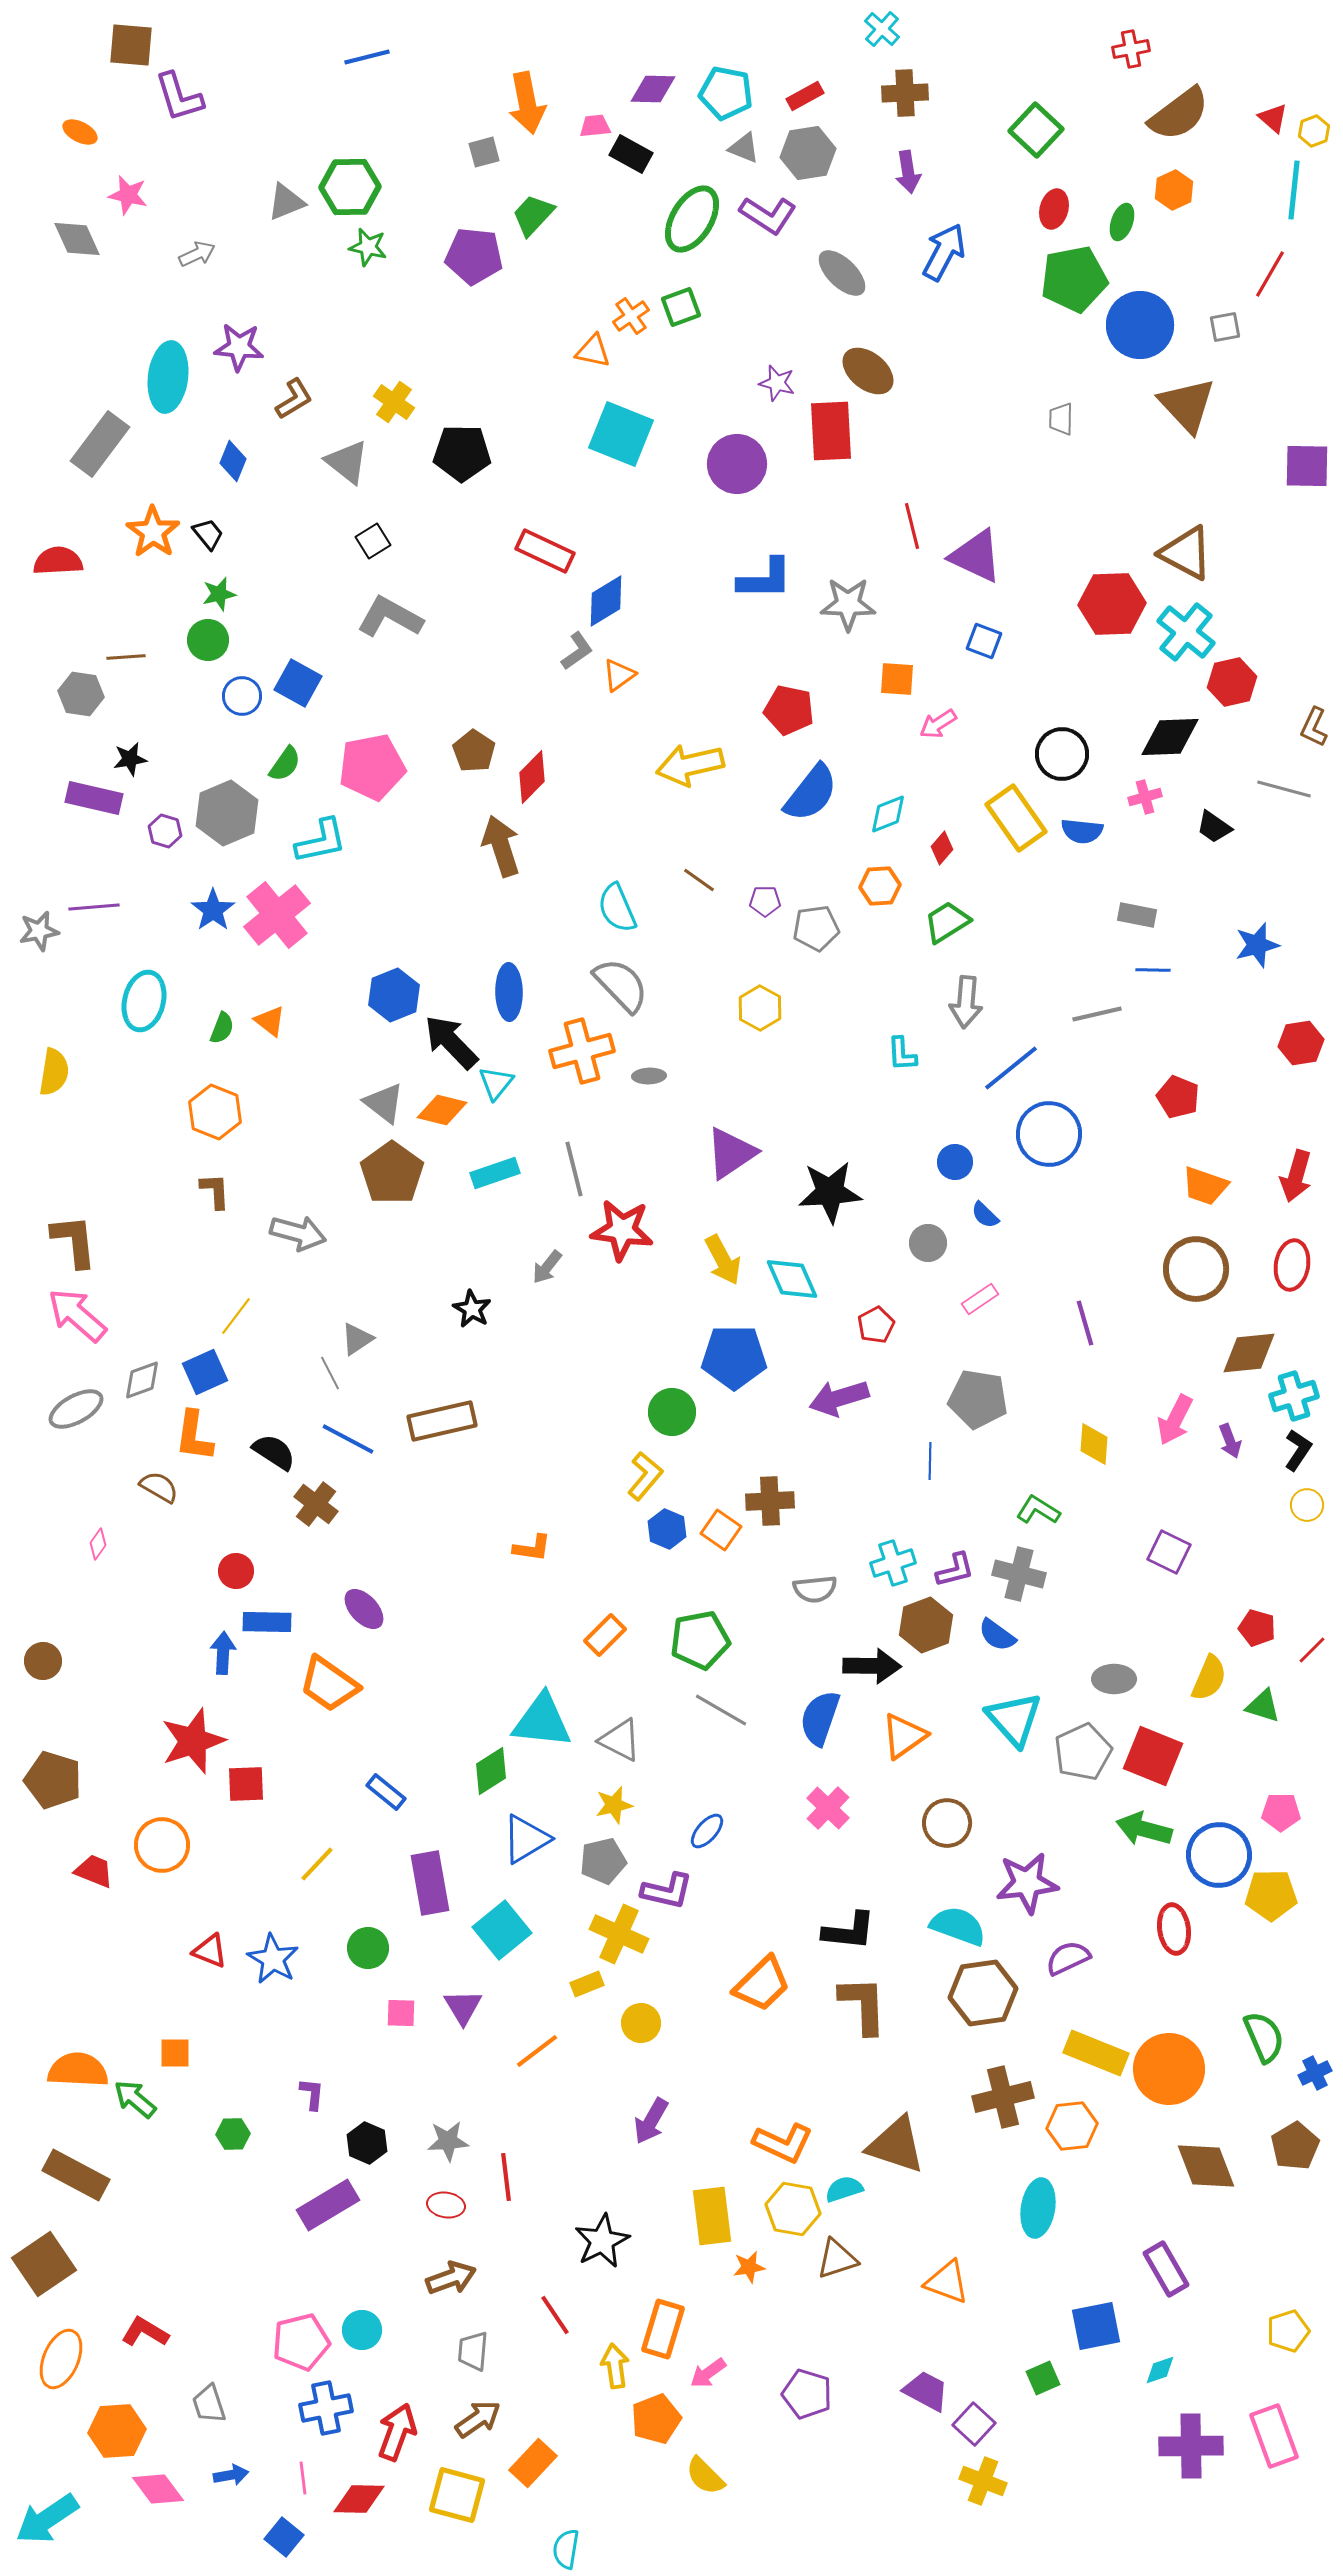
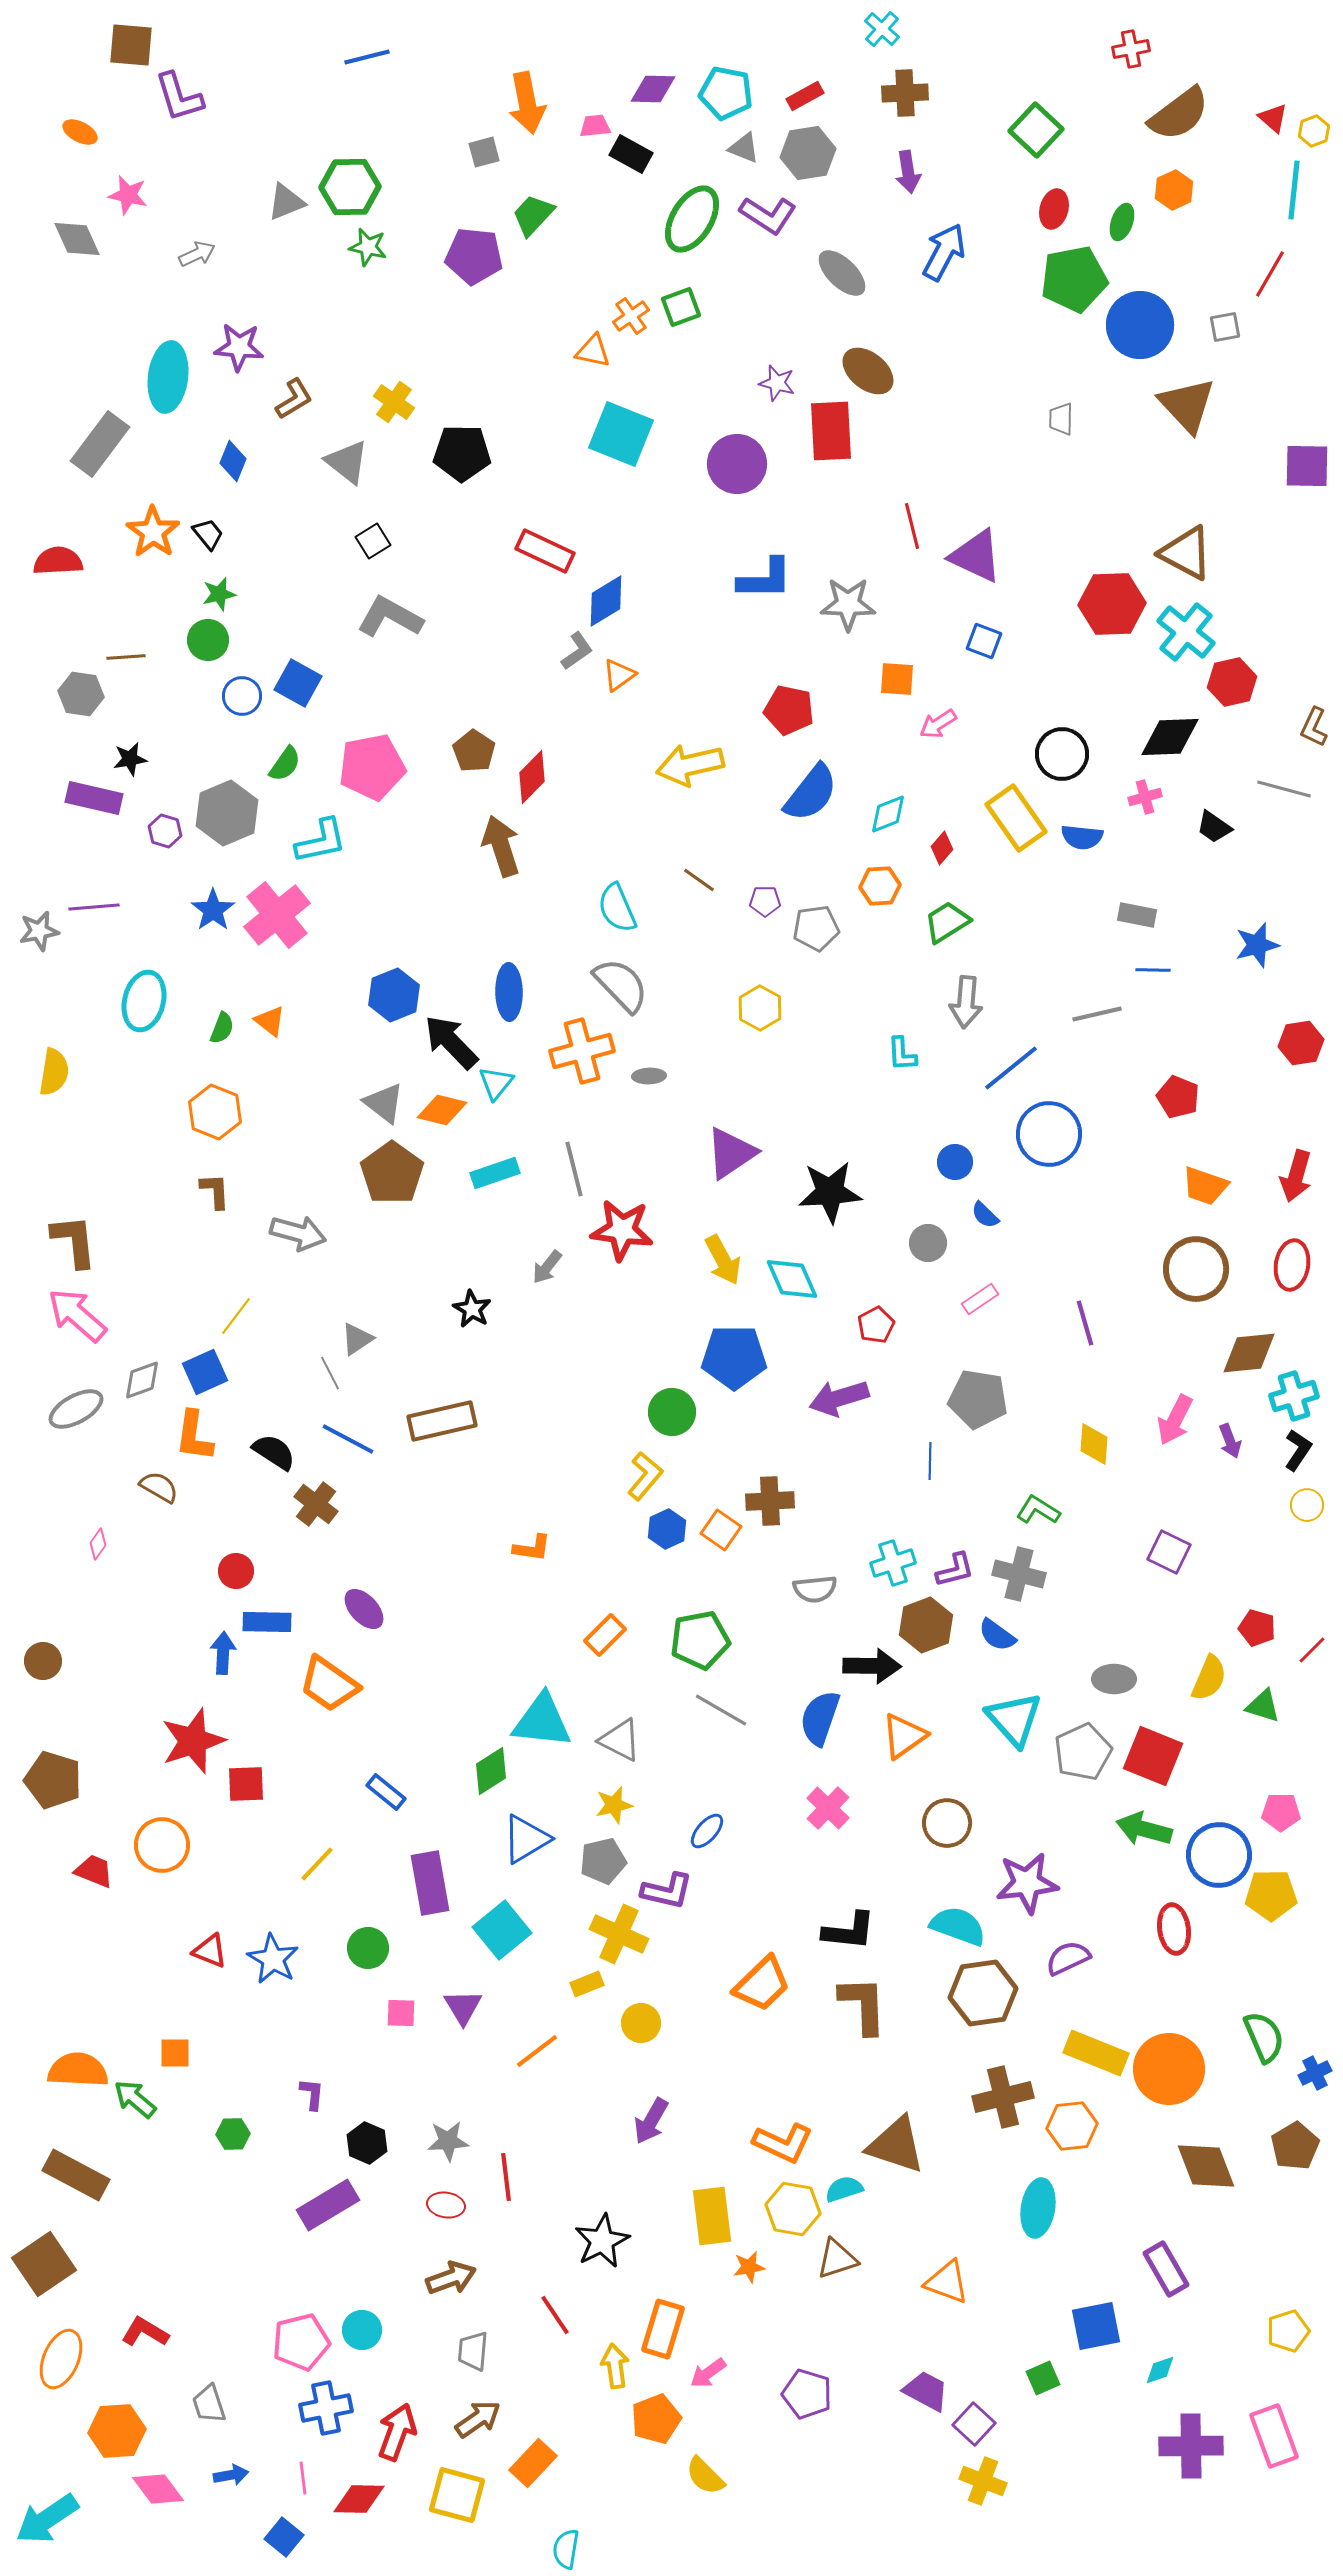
blue semicircle at (1082, 831): moved 6 px down
blue hexagon at (667, 1529): rotated 12 degrees clockwise
